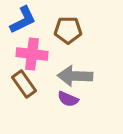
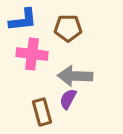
blue L-shape: rotated 20 degrees clockwise
brown pentagon: moved 2 px up
brown rectangle: moved 18 px right, 28 px down; rotated 20 degrees clockwise
purple semicircle: rotated 95 degrees clockwise
